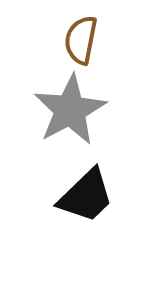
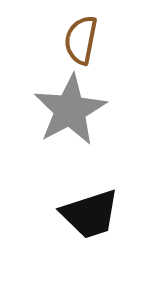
black trapezoid: moved 4 px right, 18 px down; rotated 26 degrees clockwise
